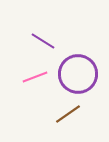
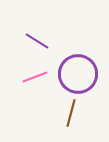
purple line: moved 6 px left
brown line: moved 3 px right, 1 px up; rotated 40 degrees counterclockwise
